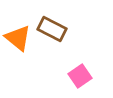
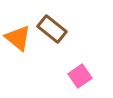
brown rectangle: rotated 12 degrees clockwise
